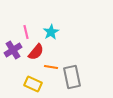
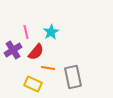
orange line: moved 3 px left, 1 px down
gray rectangle: moved 1 px right
